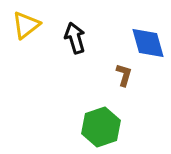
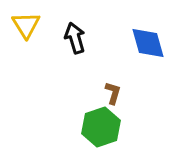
yellow triangle: rotated 24 degrees counterclockwise
brown L-shape: moved 11 px left, 18 px down
